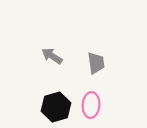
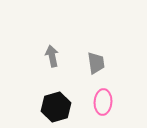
gray arrow: rotated 45 degrees clockwise
pink ellipse: moved 12 px right, 3 px up
